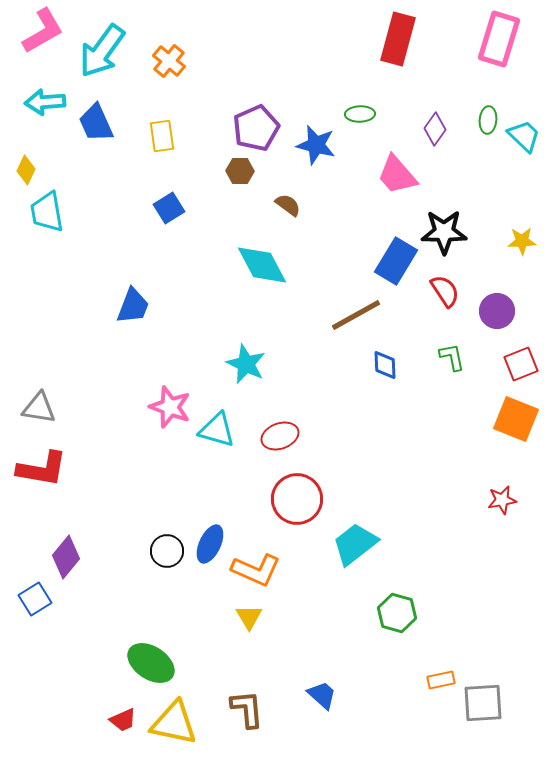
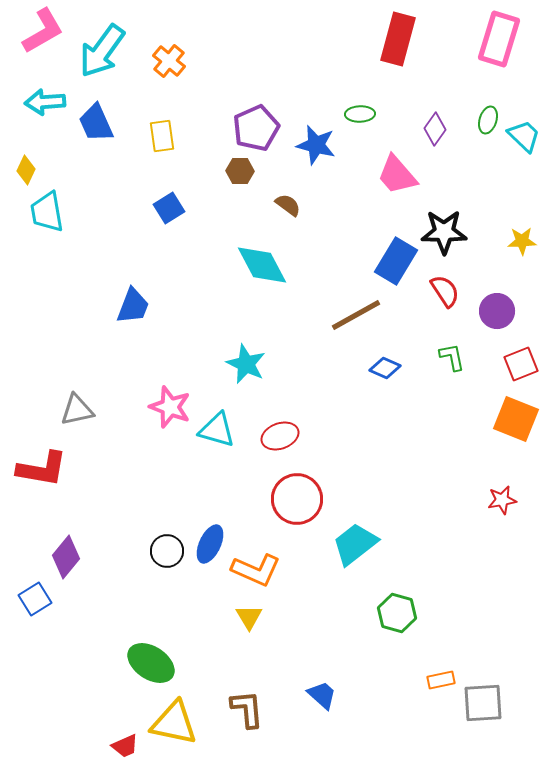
green ellipse at (488, 120): rotated 12 degrees clockwise
blue diamond at (385, 365): moved 3 px down; rotated 64 degrees counterclockwise
gray triangle at (39, 408): moved 38 px right, 2 px down; rotated 21 degrees counterclockwise
red trapezoid at (123, 720): moved 2 px right, 26 px down
